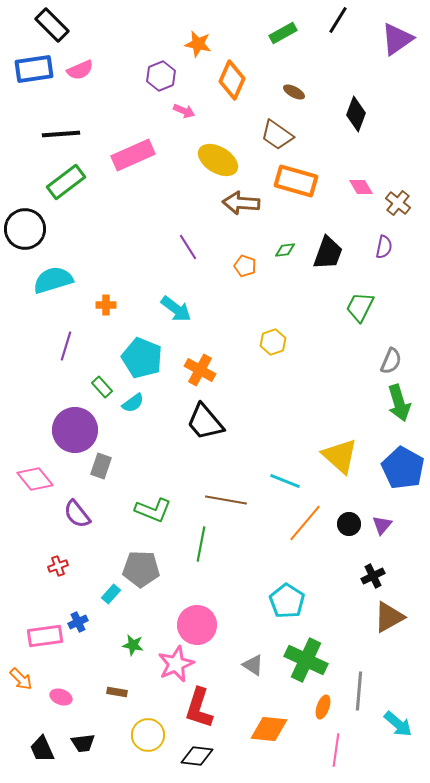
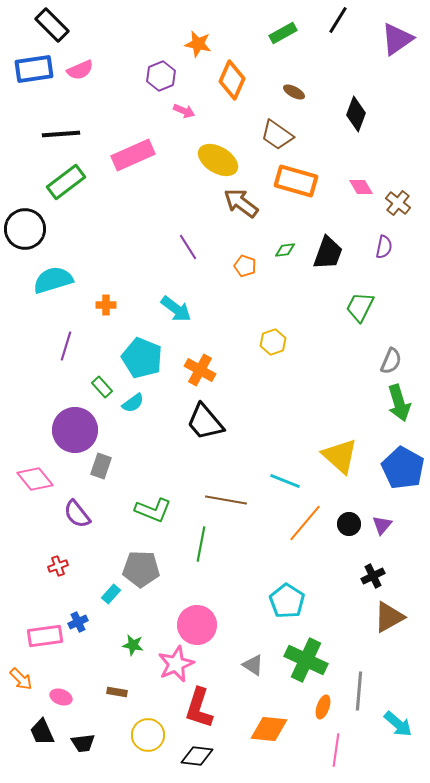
brown arrow at (241, 203): rotated 33 degrees clockwise
black trapezoid at (42, 749): moved 17 px up
